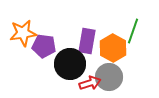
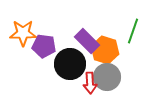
orange star: rotated 8 degrees clockwise
purple rectangle: rotated 55 degrees counterclockwise
orange hexagon: moved 8 px left, 2 px down; rotated 12 degrees counterclockwise
gray circle: moved 2 px left
red arrow: rotated 105 degrees clockwise
